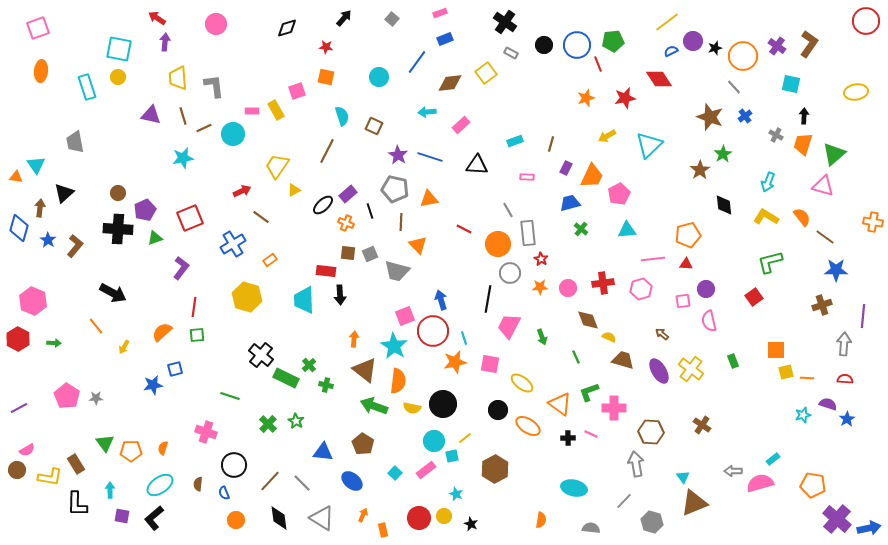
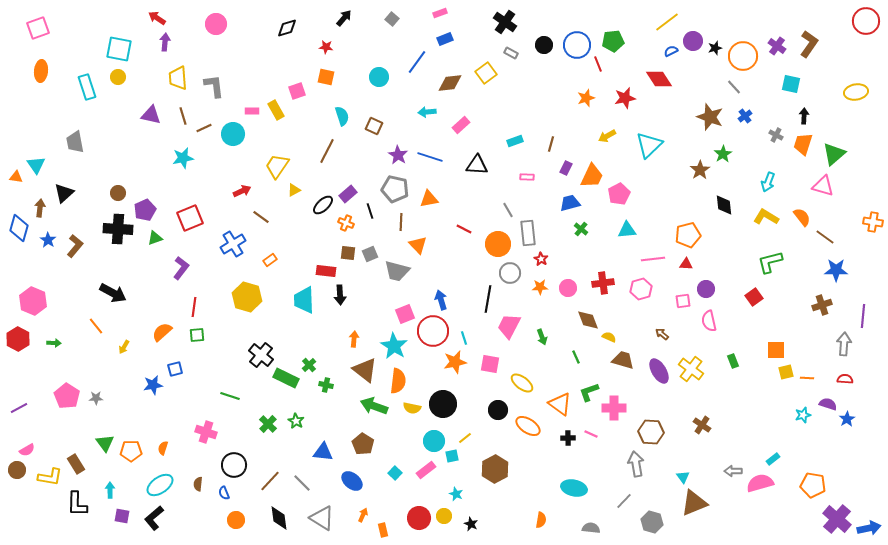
pink square at (405, 316): moved 2 px up
